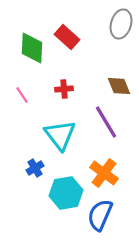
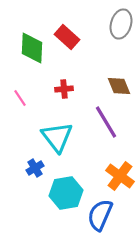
pink line: moved 2 px left, 3 px down
cyan triangle: moved 3 px left, 2 px down
orange cross: moved 16 px right, 3 px down
